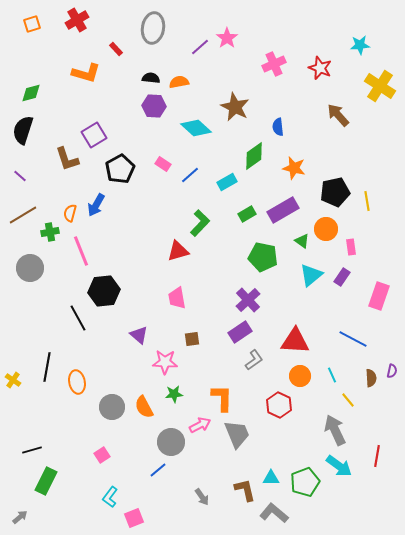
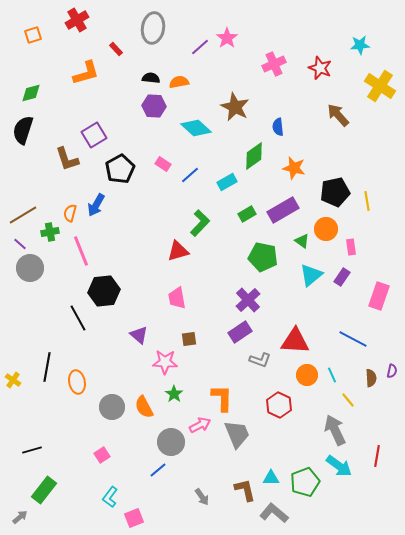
orange square at (32, 24): moved 1 px right, 11 px down
orange L-shape at (86, 73): rotated 32 degrees counterclockwise
purple line at (20, 176): moved 68 px down
brown square at (192, 339): moved 3 px left
gray L-shape at (254, 360): moved 6 px right; rotated 55 degrees clockwise
orange circle at (300, 376): moved 7 px right, 1 px up
green star at (174, 394): rotated 30 degrees counterclockwise
green rectangle at (46, 481): moved 2 px left, 9 px down; rotated 12 degrees clockwise
